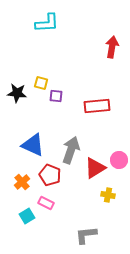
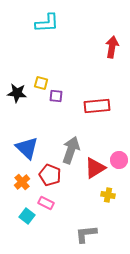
blue triangle: moved 6 px left, 3 px down; rotated 20 degrees clockwise
cyan square: rotated 21 degrees counterclockwise
gray L-shape: moved 1 px up
